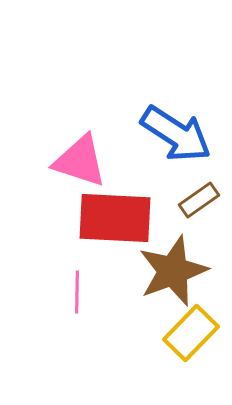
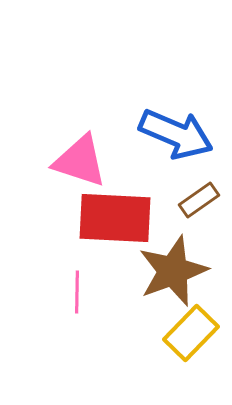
blue arrow: rotated 10 degrees counterclockwise
